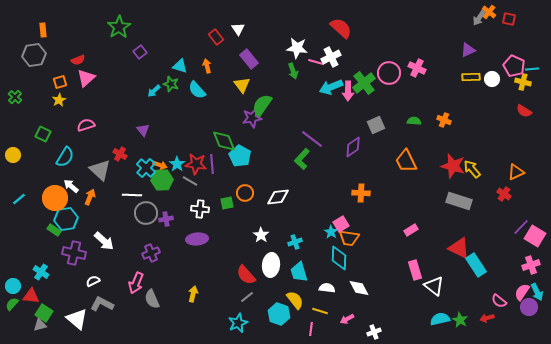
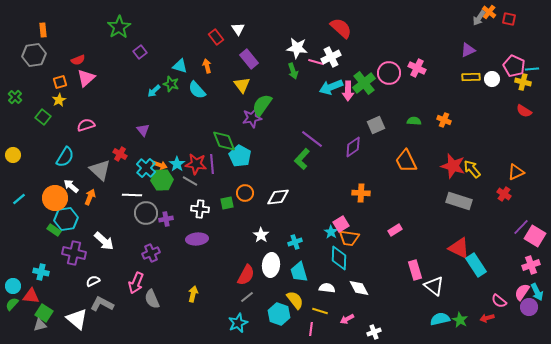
green square at (43, 134): moved 17 px up; rotated 14 degrees clockwise
pink rectangle at (411, 230): moved 16 px left
cyan cross at (41, 272): rotated 21 degrees counterclockwise
red semicircle at (246, 275): rotated 110 degrees counterclockwise
